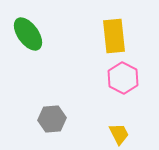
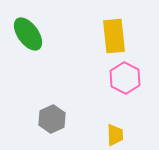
pink hexagon: moved 2 px right
gray hexagon: rotated 20 degrees counterclockwise
yellow trapezoid: moved 4 px left, 1 px down; rotated 25 degrees clockwise
